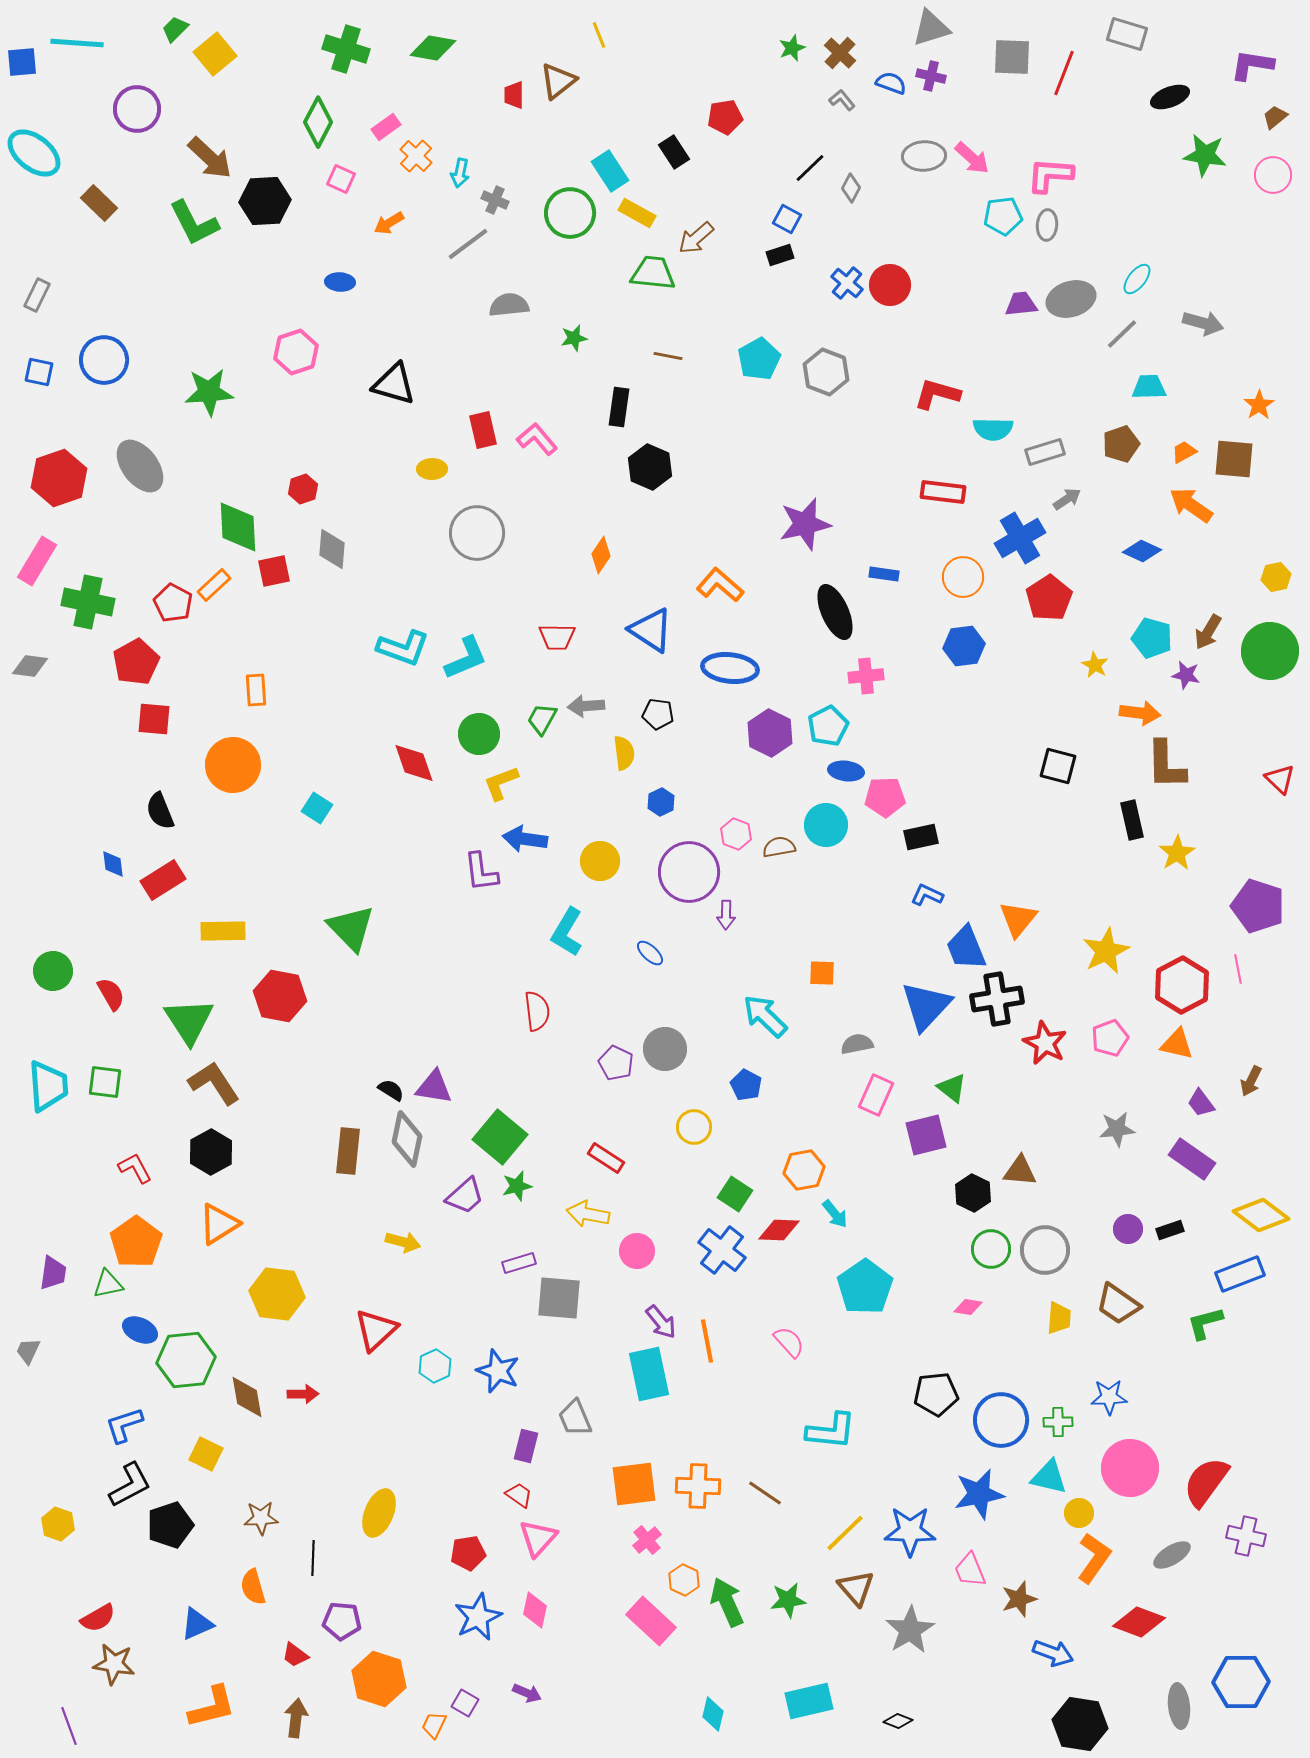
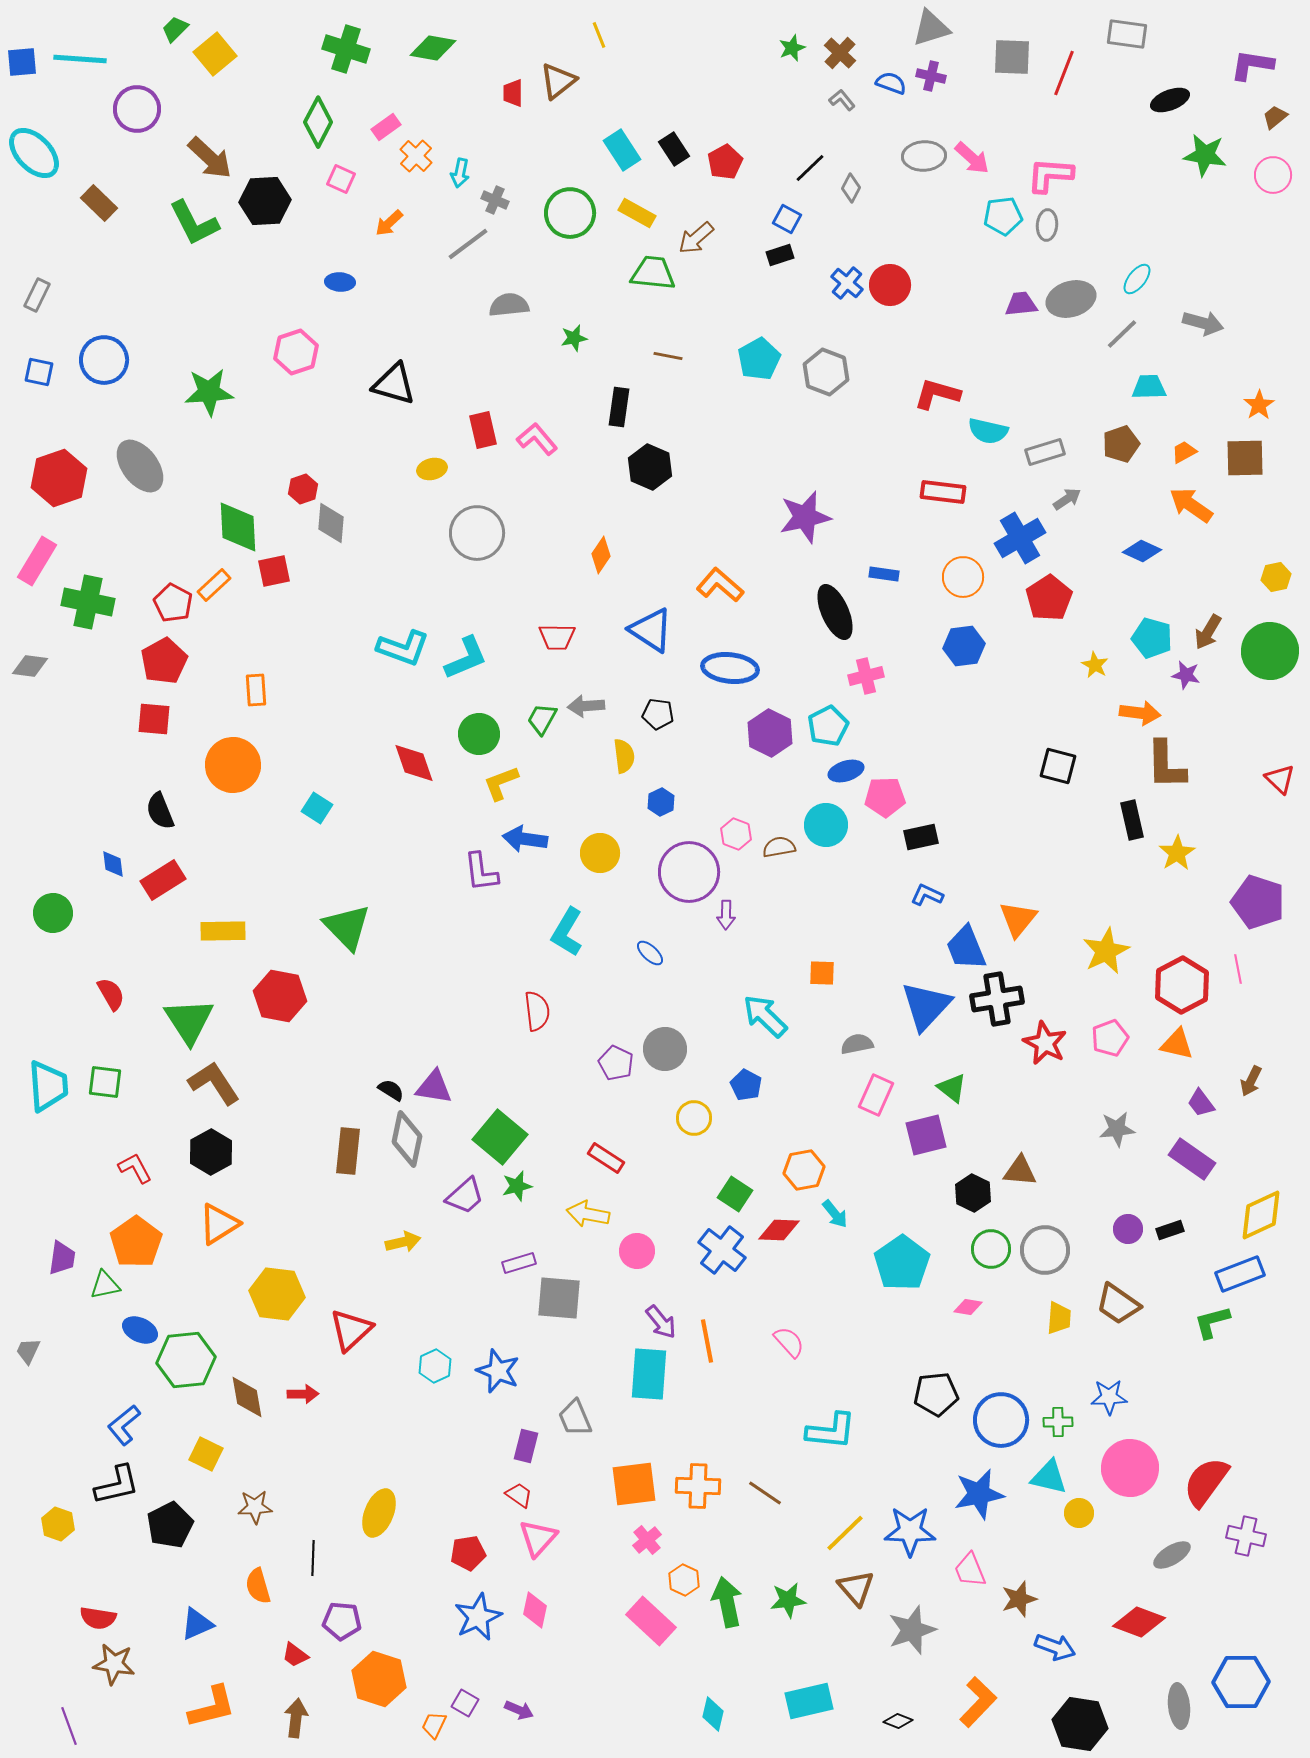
gray rectangle at (1127, 34): rotated 9 degrees counterclockwise
cyan line at (77, 43): moved 3 px right, 16 px down
red trapezoid at (514, 95): moved 1 px left, 2 px up
black ellipse at (1170, 97): moved 3 px down
red pentagon at (725, 117): moved 45 px down; rotated 20 degrees counterclockwise
black rectangle at (674, 152): moved 3 px up
cyan ellipse at (34, 153): rotated 8 degrees clockwise
cyan rectangle at (610, 171): moved 12 px right, 21 px up
orange arrow at (389, 223): rotated 12 degrees counterclockwise
cyan semicircle at (993, 429): moved 5 px left, 2 px down; rotated 12 degrees clockwise
brown square at (1234, 459): moved 11 px right, 1 px up; rotated 6 degrees counterclockwise
yellow ellipse at (432, 469): rotated 12 degrees counterclockwise
purple star at (805, 524): moved 7 px up
gray diamond at (332, 549): moved 1 px left, 26 px up
red pentagon at (136, 662): moved 28 px right, 1 px up
pink cross at (866, 676): rotated 8 degrees counterclockwise
yellow semicircle at (624, 753): moved 3 px down
blue ellipse at (846, 771): rotated 24 degrees counterclockwise
yellow circle at (600, 861): moved 8 px up
purple pentagon at (1258, 906): moved 4 px up
green triangle at (351, 928): moved 4 px left, 1 px up
green circle at (53, 971): moved 58 px up
yellow circle at (694, 1127): moved 9 px up
yellow diamond at (1261, 1215): rotated 62 degrees counterclockwise
yellow arrow at (403, 1242): rotated 28 degrees counterclockwise
purple trapezoid at (53, 1273): moved 9 px right, 15 px up
green triangle at (108, 1284): moved 3 px left, 1 px down
cyan pentagon at (865, 1287): moved 37 px right, 24 px up
green L-shape at (1205, 1323): moved 7 px right, 1 px up
red triangle at (376, 1330): moved 25 px left
cyan rectangle at (649, 1374): rotated 16 degrees clockwise
blue L-shape at (124, 1425): rotated 21 degrees counterclockwise
black L-shape at (130, 1485): moved 13 px left; rotated 15 degrees clockwise
brown star at (261, 1518): moved 6 px left, 11 px up
black pentagon at (170, 1525): rotated 9 degrees counterclockwise
orange L-shape at (1094, 1558): moved 116 px left, 144 px down; rotated 9 degrees clockwise
orange semicircle at (253, 1587): moved 5 px right, 1 px up
green arrow at (727, 1602): rotated 12 degrees clockwise
red semicircle at (98, 1618): rotated 39 degrees clockwise
gray star at (910, 1630): moved 2 px right; rotated 12 degrees clockwise
blue arrow at (1053, 1653): moved 2 px right, 6 px up
purple arrow at (527, 1693): moved 8 px left, 17 px down
